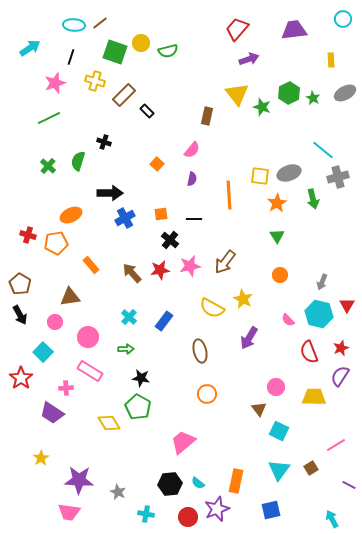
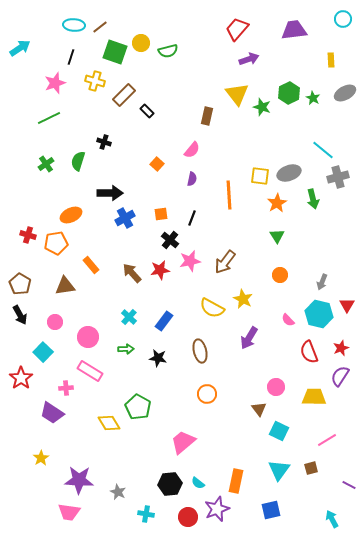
brown line at (100, 23): moved 4 px down
cyan arrow at (30, 48): moved 10 px left
green cross at (48, 166): moved 2 px left, 2 px up; rotated 14 degrees clockwise
black line at (194, 219): moved 2 px left, 1 px up; rotated 70 degrees counterclockwise
pink star at (190, 266): moved 5 px up
brown triangle at (70, 297): moved 5 px left, 11 px up
black star at (141, 378): moved 17 px right, 20 px up
pink line at (336, 445): moved 9 px left, 5 px up
brown square at (311, 468): rotated 16 degrees clockwise
